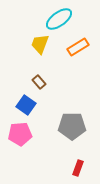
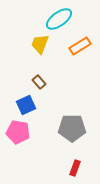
orange rectangle: moved 2 px right, 1 px up
blue square: rotated 30 degrees clockwise
gray pentagon: moved 2 px down
pink pentagon: moved 2 px left, 2 px up; rotated 15 degrees clockwise
red rectangle: moved 3 px left
